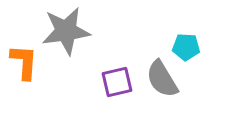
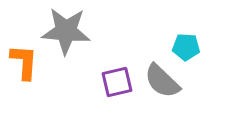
gray star: rotated 12 degrees clockwise
gray semicircle: moved 2 px down; rotated 15 degrees counterclockwise
